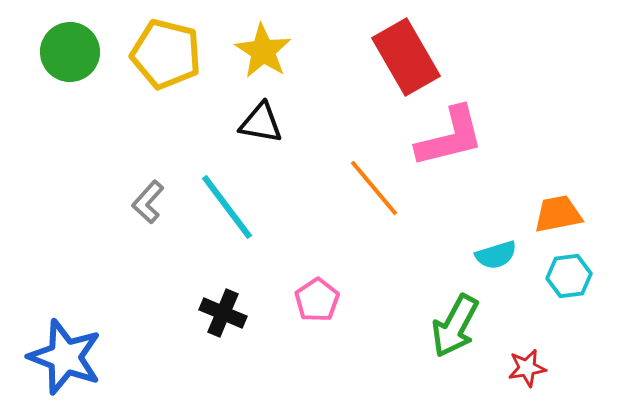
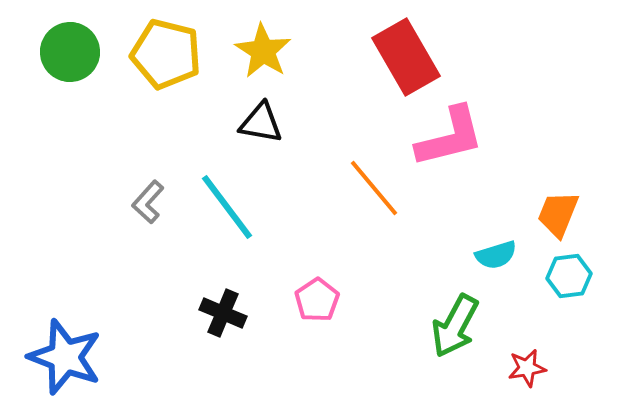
orange trapezoid: rotated 57 degrees counterclockwise
